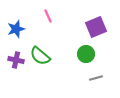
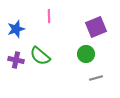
pink line: moved 1 px right; rotated 24 degrees clockwise
